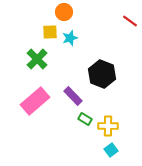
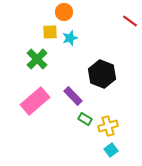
yellow cross: rotated 18 degrees counterclockwise
